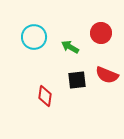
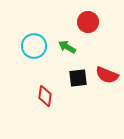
red circle: moved 13 px left, 11 px up
cyan circle: moved 9 px down
green arrow: moved 3 px left
black square: moved 1 px right, 2 px up
